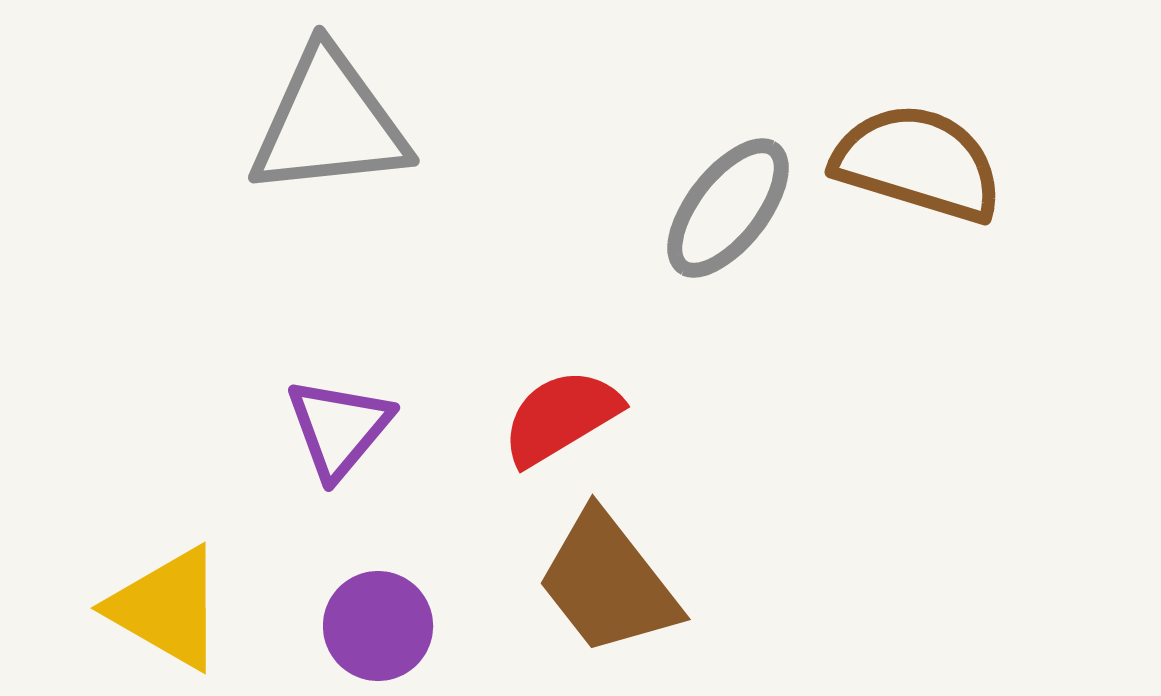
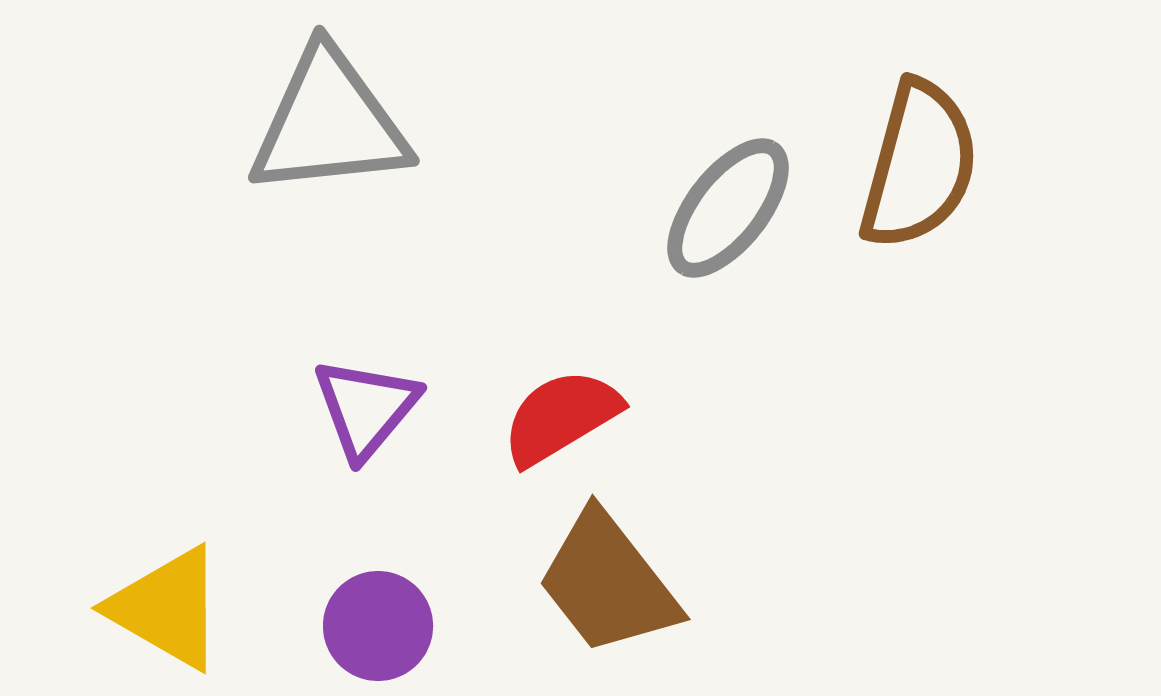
brown semicircle: moved 1 px right, 2 px down; rotated 88 degrees clockwise
purple triangle: moved 27 px right, 20 px up
